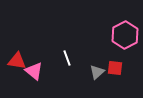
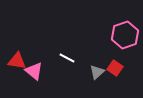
pink hexagon: rotated 8 degrees clockwise
white line: rotated 42 degrees counterclockwise
red square: rotated 28 degrees clockwise
